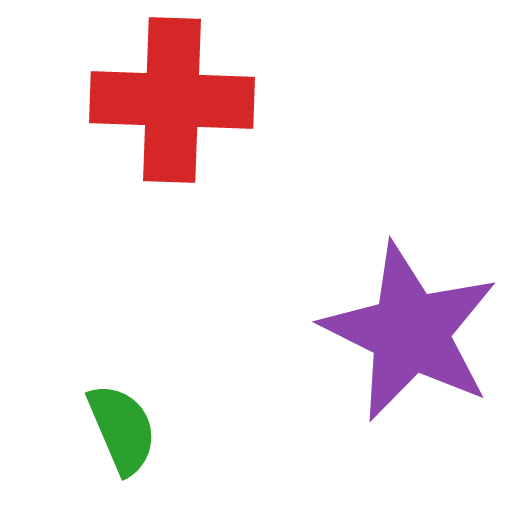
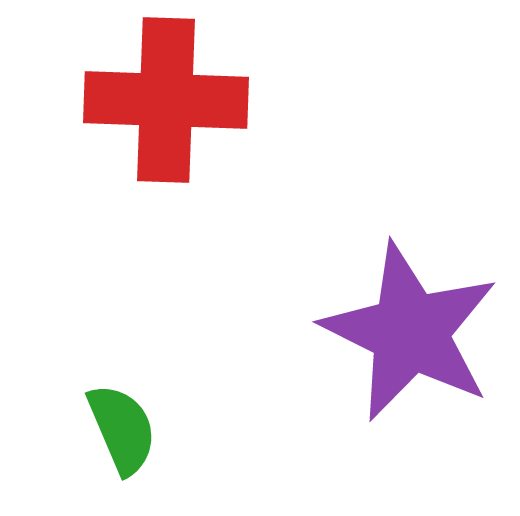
red cross: moved 6 px left
